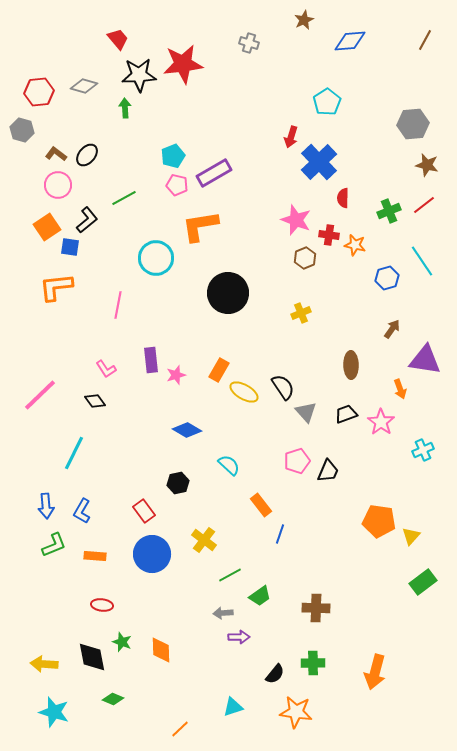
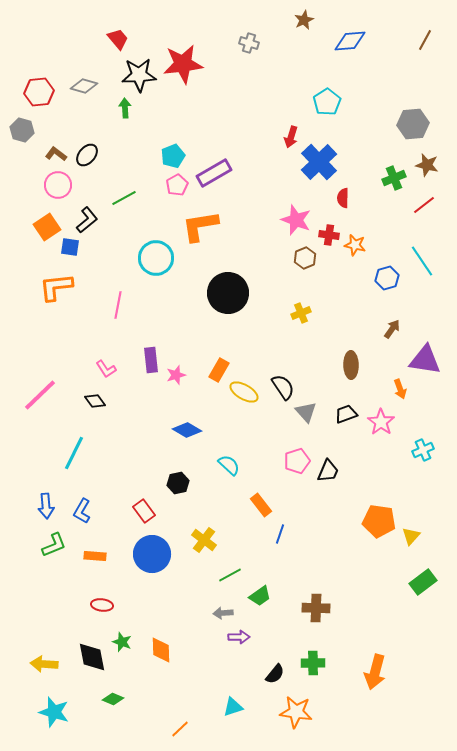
pink pentagon at (177, 185): rotated 30 degrees clockwise
green cross at (389, 211): moved 5 px right, 33 px up
